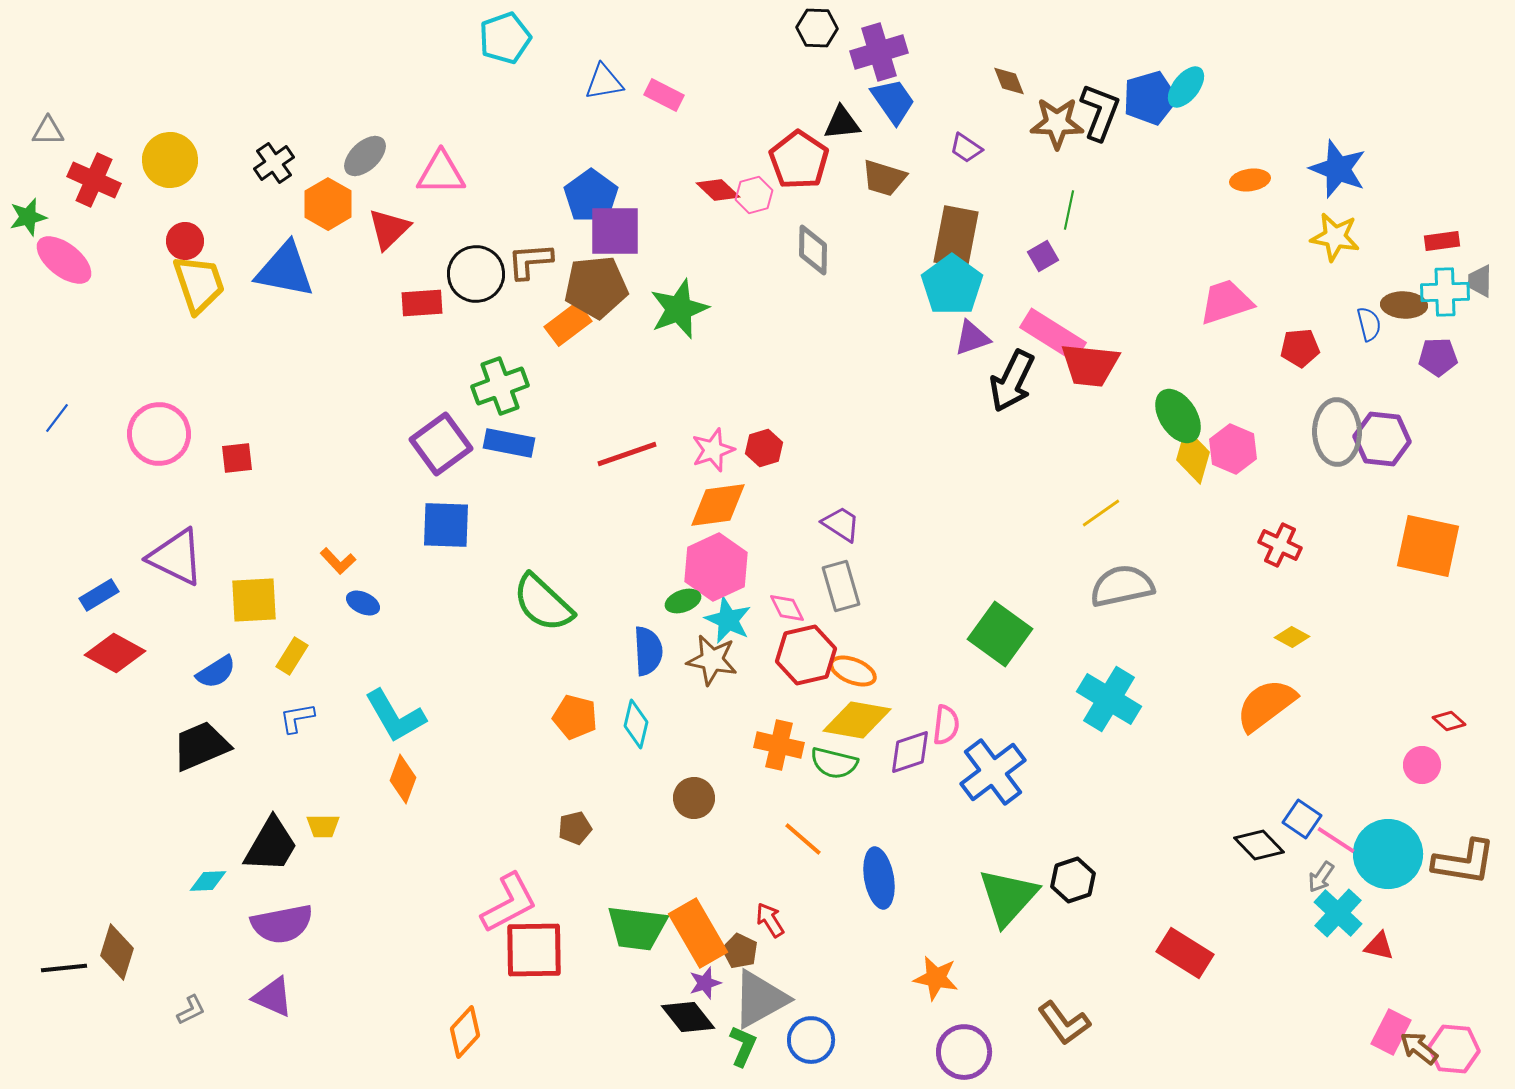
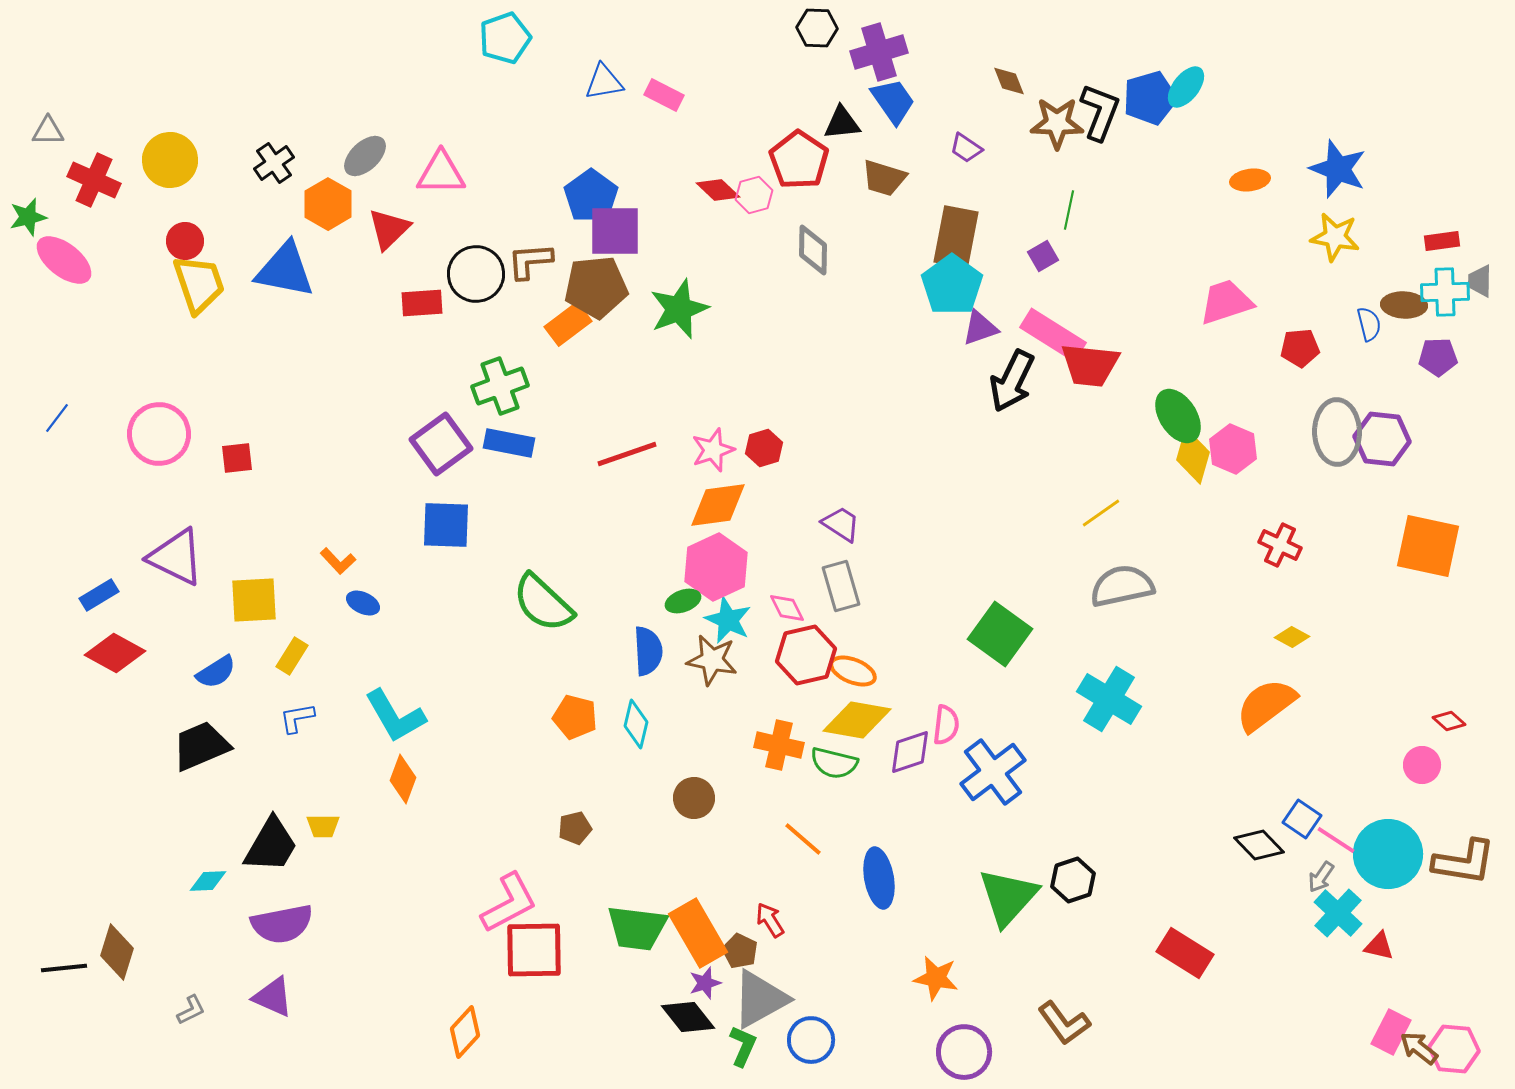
purple triangle at (972, 338): moved 8 px right, 10 px up
